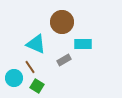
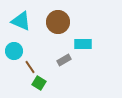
brown circle: moved 4 px left
cyan triangle: moved 15 px left, 23 px up
cyan circle: moved 27 px up
green square: moved 2 px right, 3 px up
